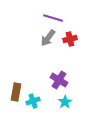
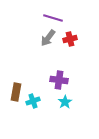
purple cross: rotated 24 degrees counterclockwise
